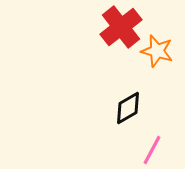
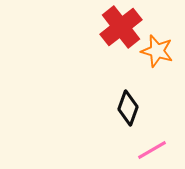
black diamond: rotated 40 degrees counterclockwise
pink line: rotated 32 degrees clockwise
